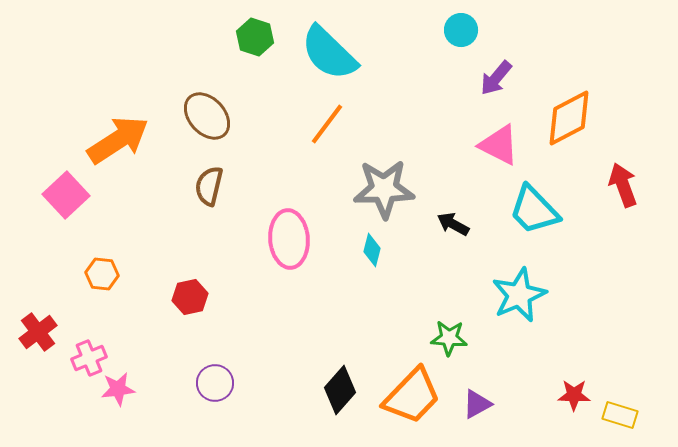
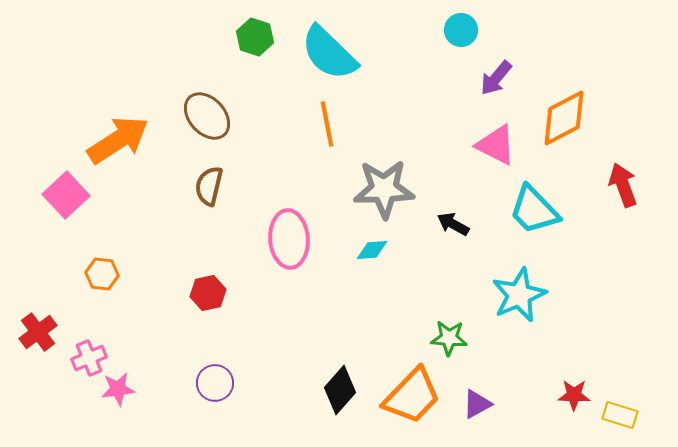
orange diamond: moved 5 px left
orange line: rotated 48 degrees counterclockwise
pink triangle: moved 3 px left
cyan diamond: rotated 72 degrees clockwise
red hexagon: moved 18 px right, 4 px up
